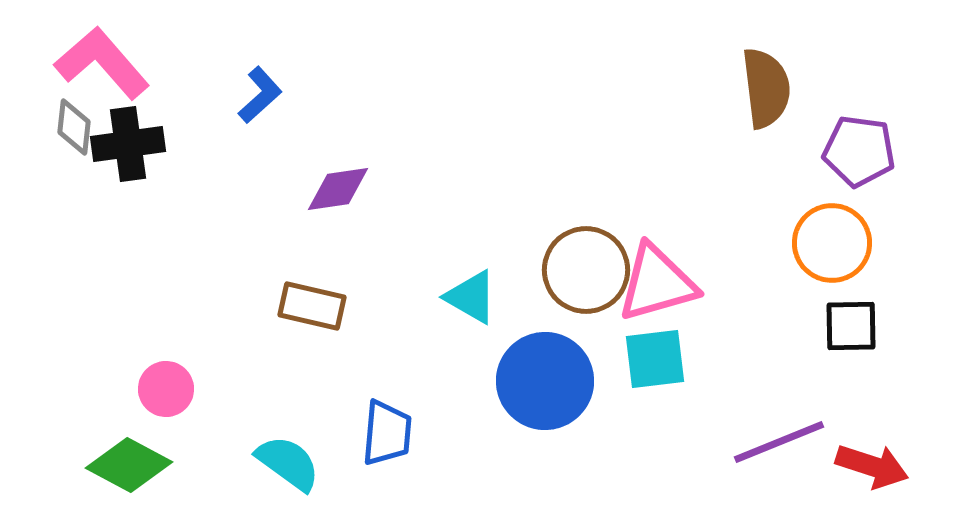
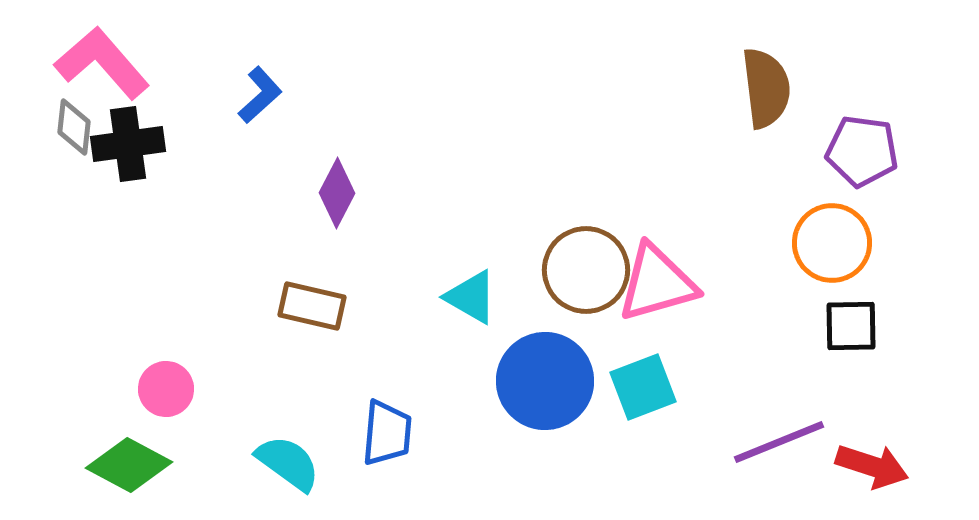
purple pentagon: moved 3 px right
purple diamond: moved 1 px left, 4 px down; rotated 54 degrees counterclockwise
cyan square: moved 12 px left, 28 px down; rotated 14 degrees counterclockwise
